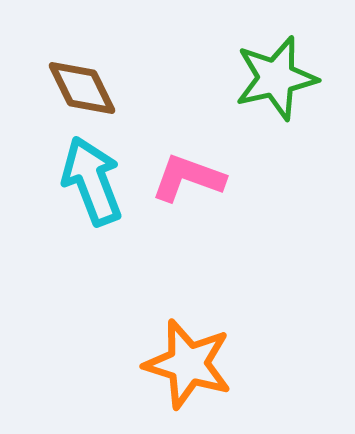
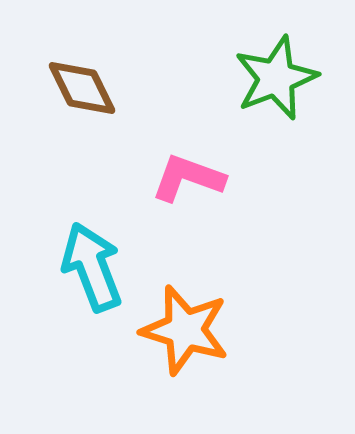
green star: rotated 8 degrees counterclockwise
cyan arrow: moved 86 px down
orange star: moved 3 px left, 34 px up
